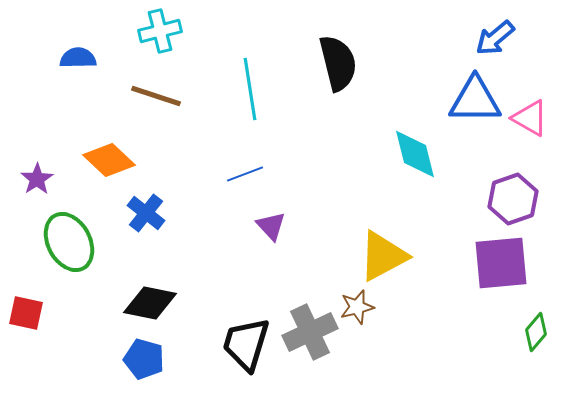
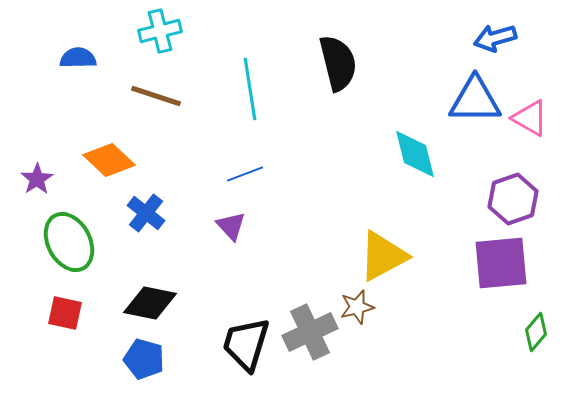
blue arrow: rotated 24 degrees clockwise
purple triangle: moved 40 px left
red square: moved 39 px right
